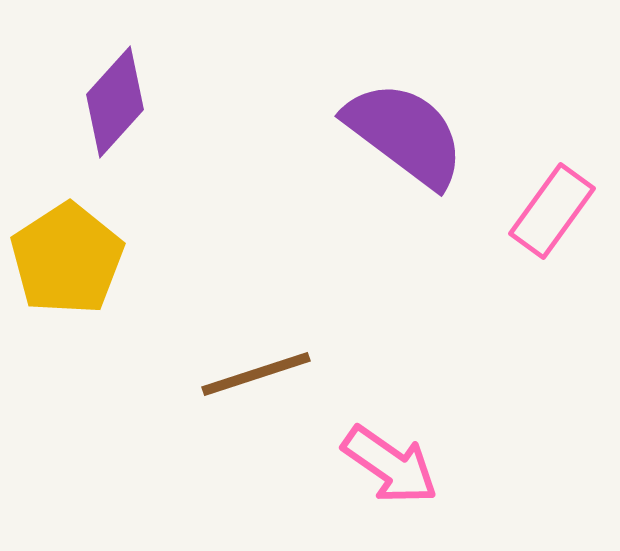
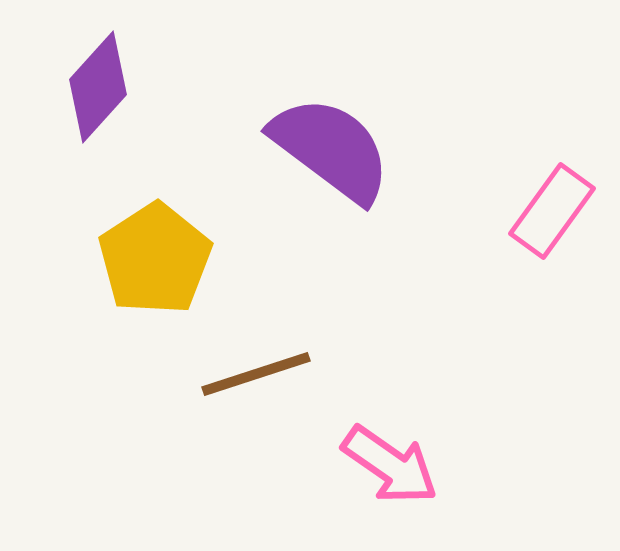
purple diamond: moved 17 px left, 15 px up
purple semicircle: moved 74 px left, 15 px down
yellow pentagon: moved 88 px right
